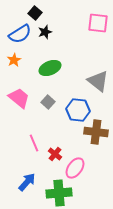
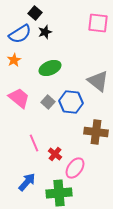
blue hexagon: moved 7 px left, 8 px up
